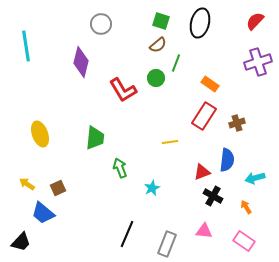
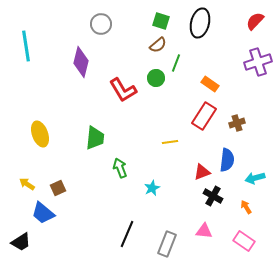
black trapezoid: rotated 15 degrees clockwise
